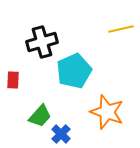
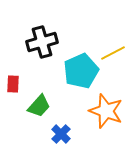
yellow line: moved 8 px left, 24 px down; rotated 15 degrees counterclockwise
cyan pentagon: moved 7 px right
red rectangle: moved 4 px down
orange star: moved 1 px left, 1 px up
green trapezoid: moved 1 px left, 10 px up
